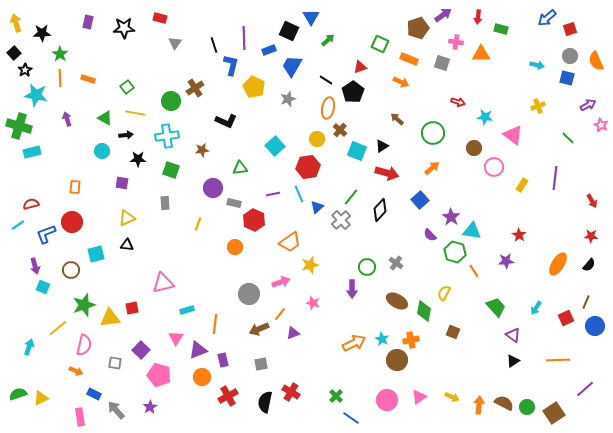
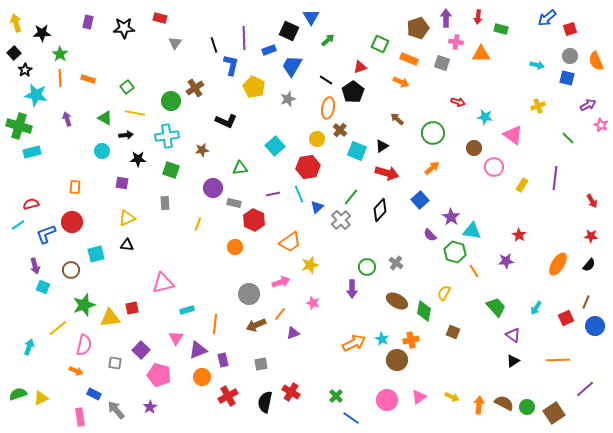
purple arrow at (443, 15): moved 3 px right, 3 px down; rotated 54 degrees counterclockwise
brown arrow at (259, 329): moved 3 px left, 4 px up
